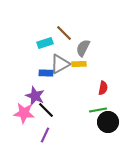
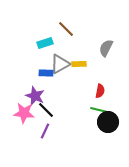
brown line: moved 2 px right, 4 px up
gray semicircle: moved 23 px right
red semicircle: moved 3 px left, 3 px down
green line: moved 1 px right; rotated 24 degrees clockwise
purple line: moved 4 px up
